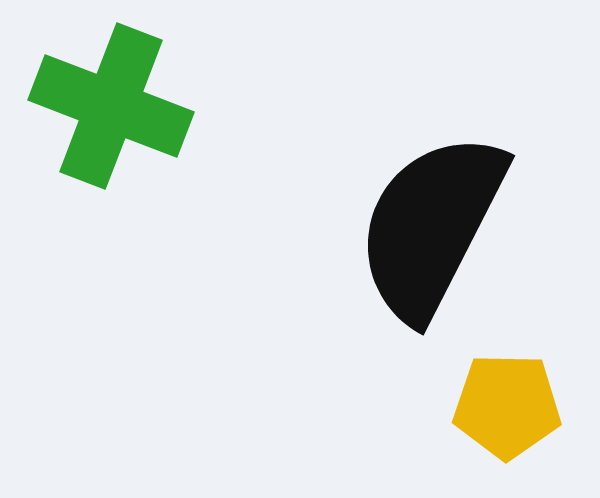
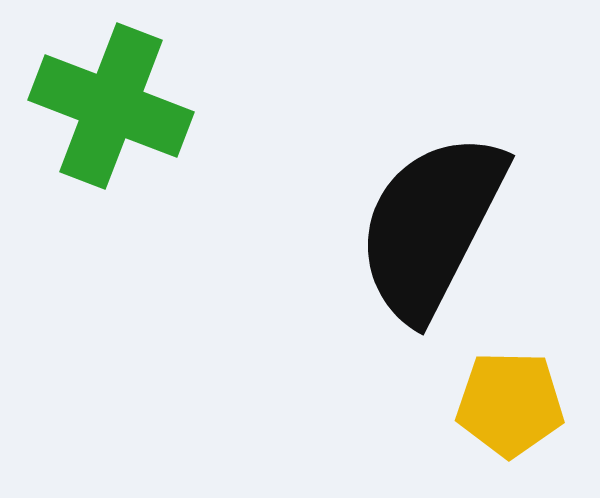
yellow pentagon: moved 3 px right, 2 px up
